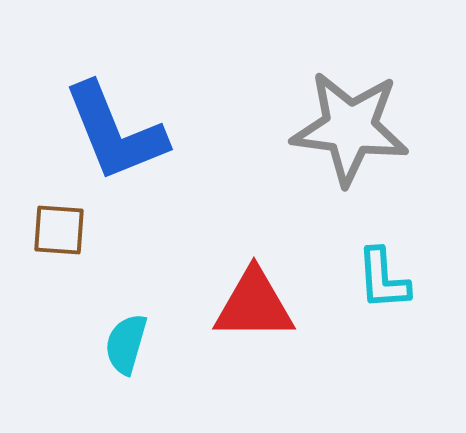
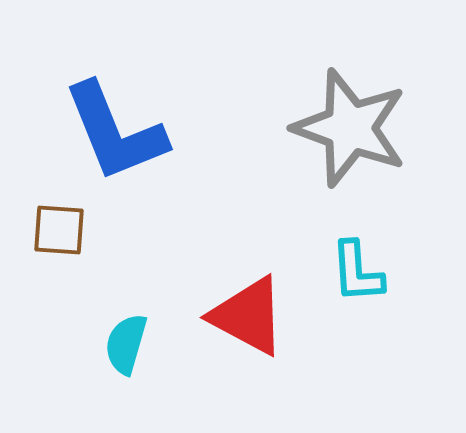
gray star: rotated 13 degrees clockwise
cyan L-shape: moved 26 px left, 7 px up
red triangle: moved 6 px left, 11 px down; rotated 28 degrees clockwise
